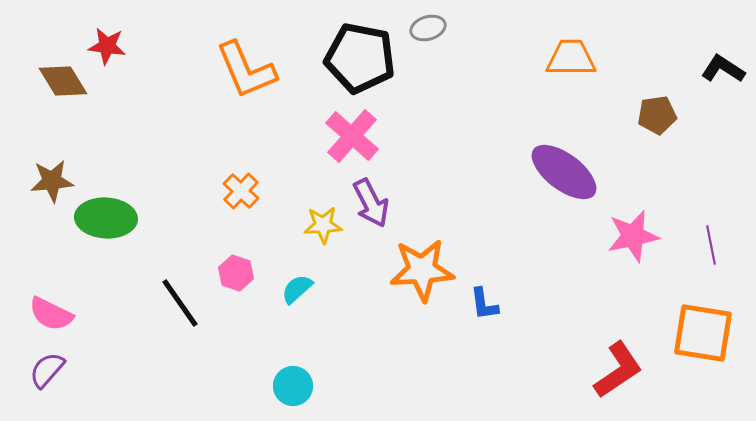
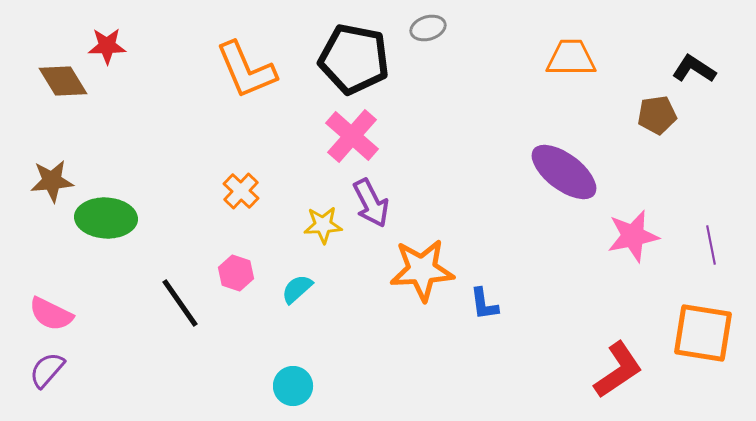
red star: rotated 9 degrees counterclockwise
black pentagon: moved 6 px left, 1 px down
black L-shape: moved 29 px left
